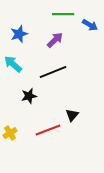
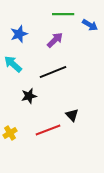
black triangle: rotated 24 degrees counterclockwise
